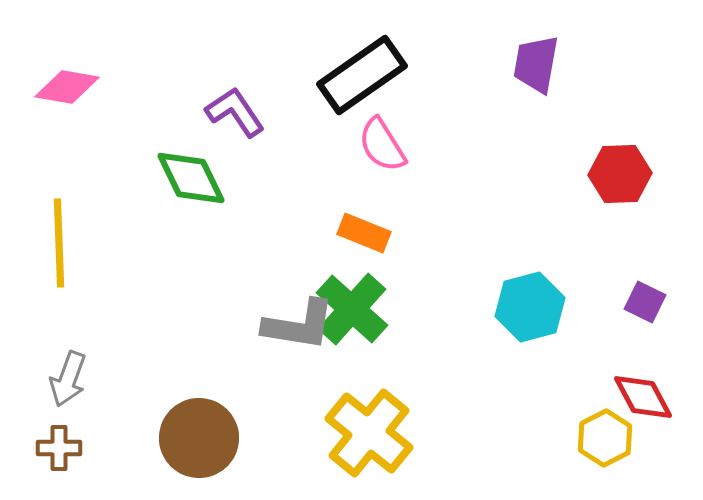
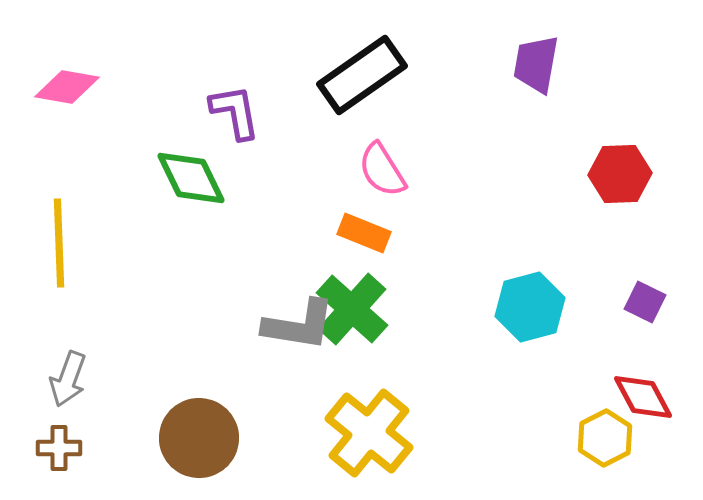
purple L-shape: rotated 24 degrees clockwise
pink semicircle: moved 25 px down
